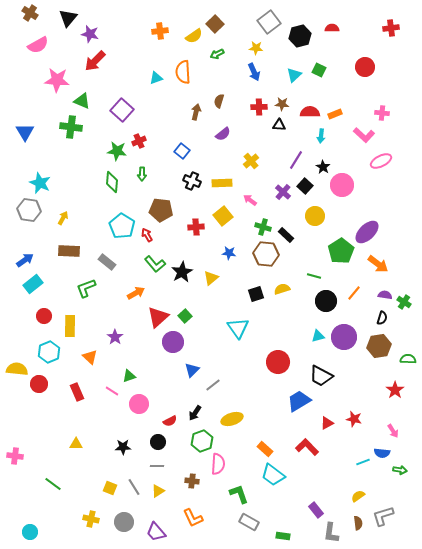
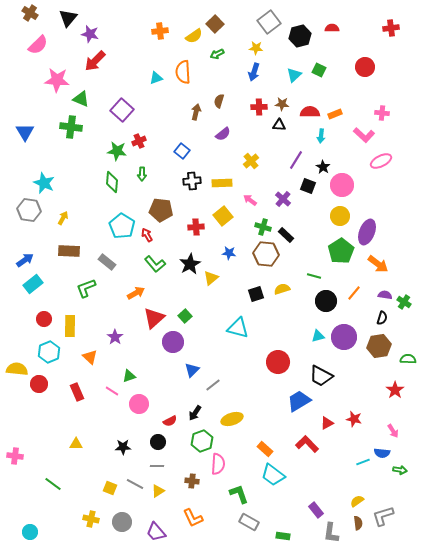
pink semicircle at (38, 45): rotated 15 degrees counterclockwise
blue arrow at (254, 72): rotated 42 degrees clockwise
green triangle at (82, 101): moved 1 px left, 2 px up
black cross at (192, 181): rotated 30 degrees counterclockwise
cyan star at (40, 183): moved 4 px right
black square at (305, 186): moved 3 px right; rotated 21 degrees counterclockwise
purple cross at (283, 192): moved 7 px down
yellow circle at (315, 216): moved 25 px right
purple ellipse at (367, 232): rotated 25 degrees counterclockwise
black star at (182, 272): moved 8 px right, 8 px up
red circle at (44, 316): moved 3 px down
red triangle at (158, 317): moved 4 px left, 1 px down
cyan triangle at (238, 328): rotated 40 degrees counterclockwise
red L-shape at (307, 447): moved 3 px up
gray line at (134, 487): moved 1 px right, 3 px up; rotated 30 degrees counterclockwise
yellow semicircle at (358, 496): moved 1 px left, 5 px down
gray circle at (124, 522): moved 2 px left
